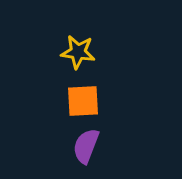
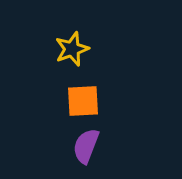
yellow star: moved 6 px left, 3 px up; rotated 28 degrees counterclockwise
